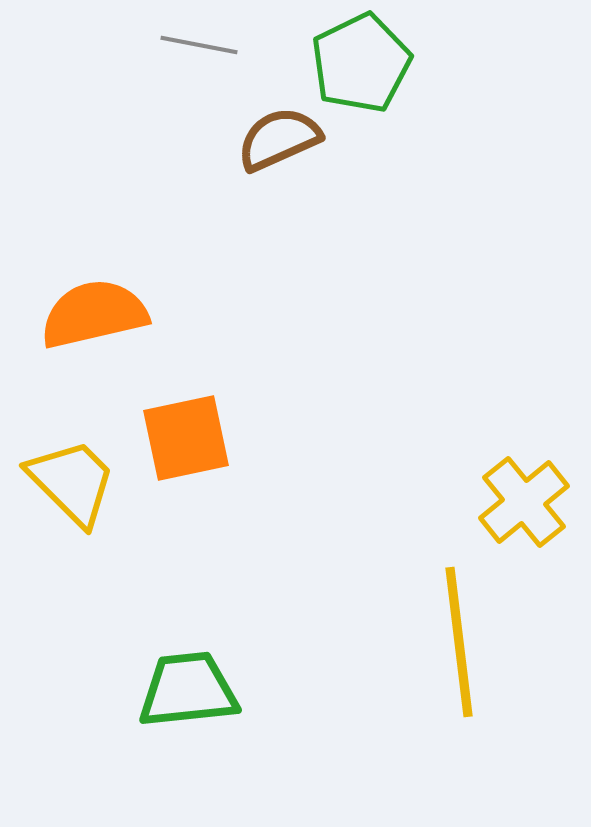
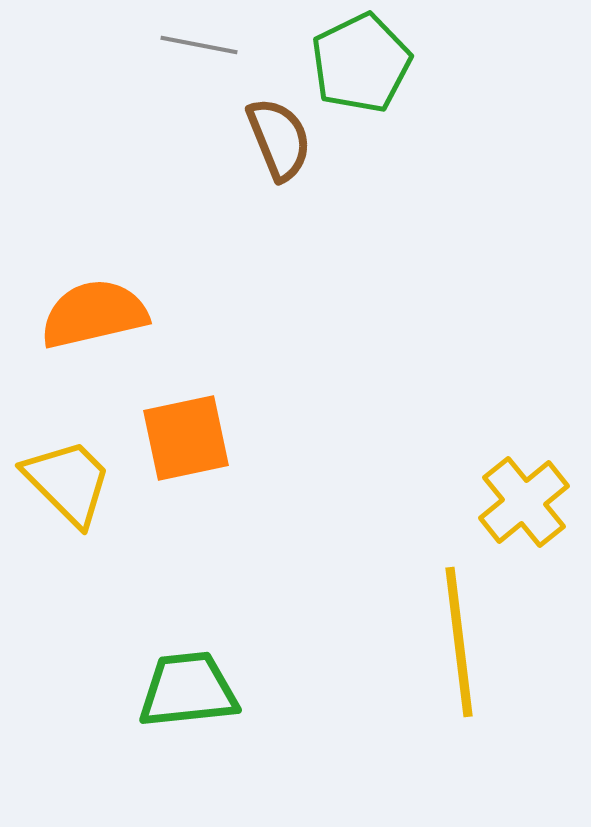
brown semicircle: rotated 92 degrees clockwise
yellow trapezoid: moved 4 px left
